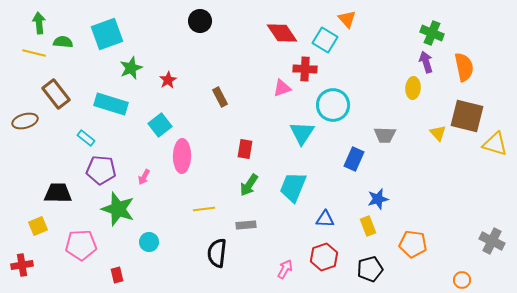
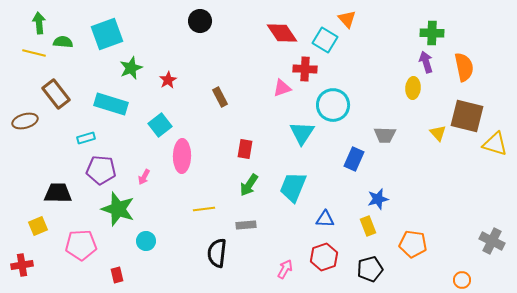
green cross at (432, 33): rotated 20 degrees counterclockwise
cyan rectangle at (86, 138): rotated 54 degrees counterclockwise
cyan circle at (149, 242): moved 3 px left, 1 px up
